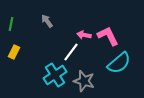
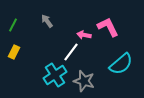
green line: moved 2 px right, 1 px down; rotated 16 degrees clockwise
pink L-shape: moved 9 px up
cyan semicircle: moved 2 px right, 1 px down
